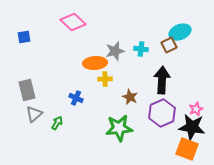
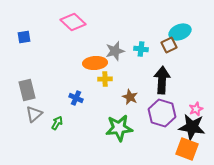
purple hexagon: rotated 20 degrees counterclockwise
